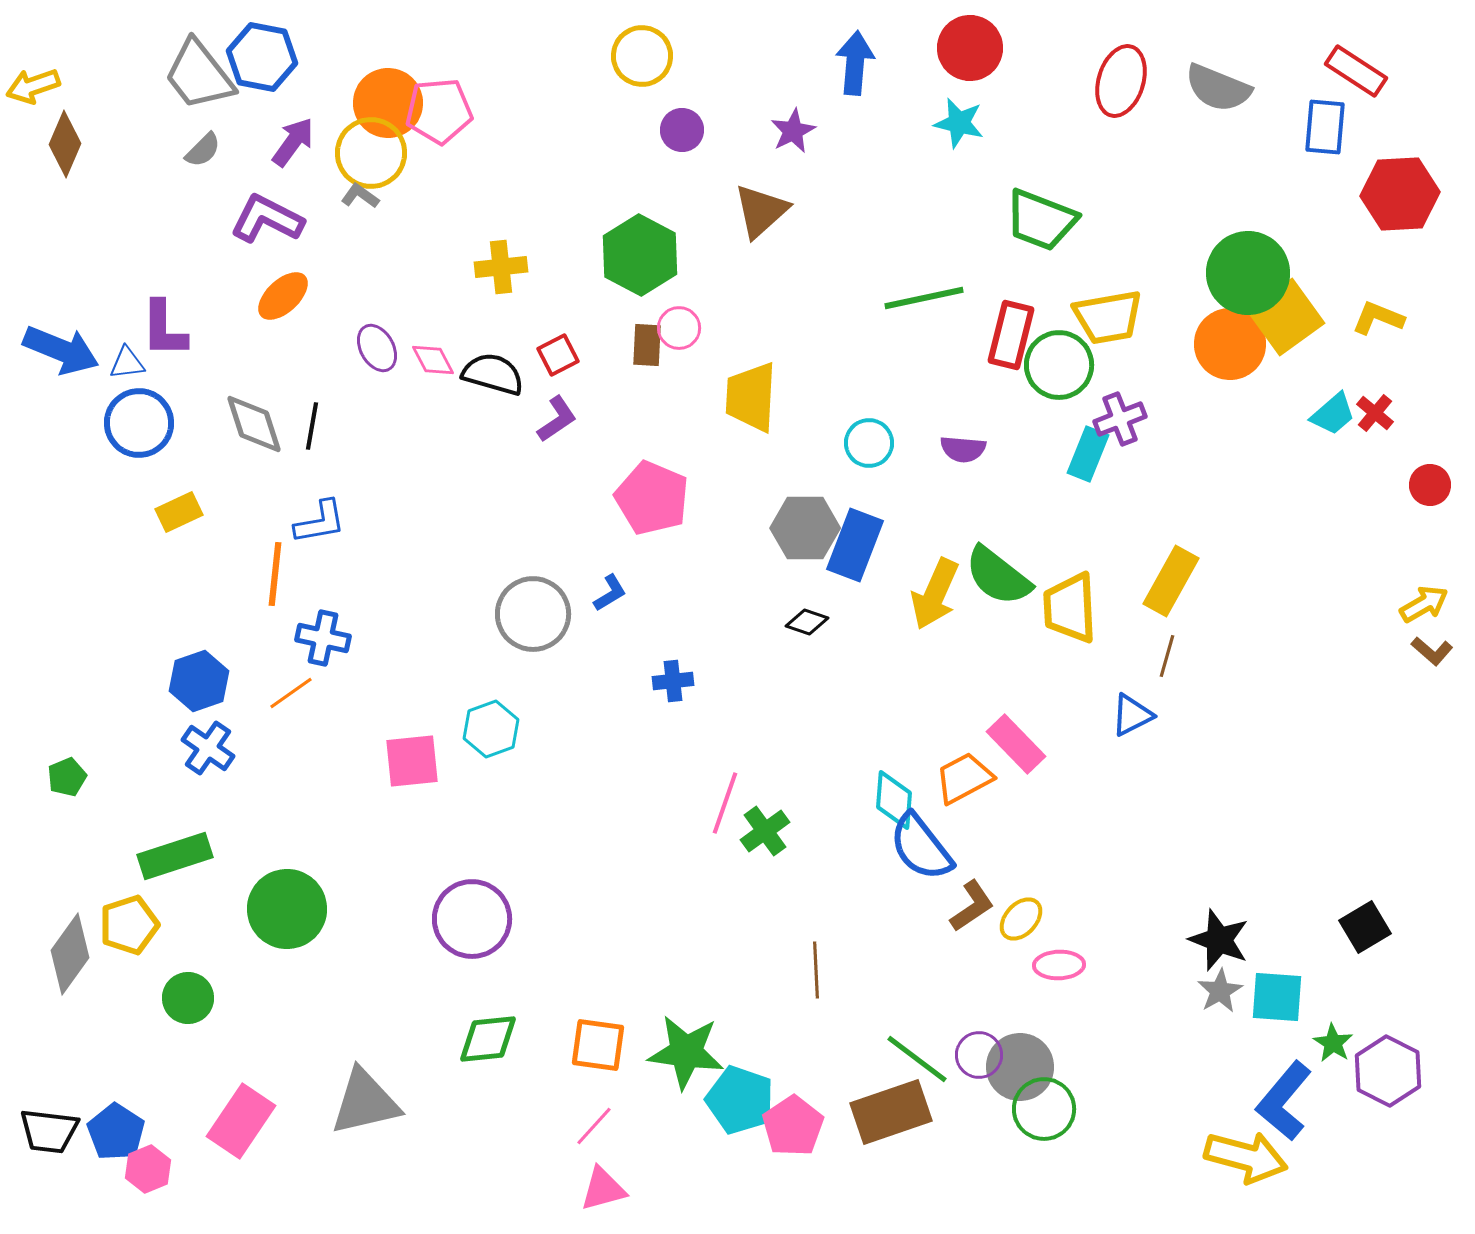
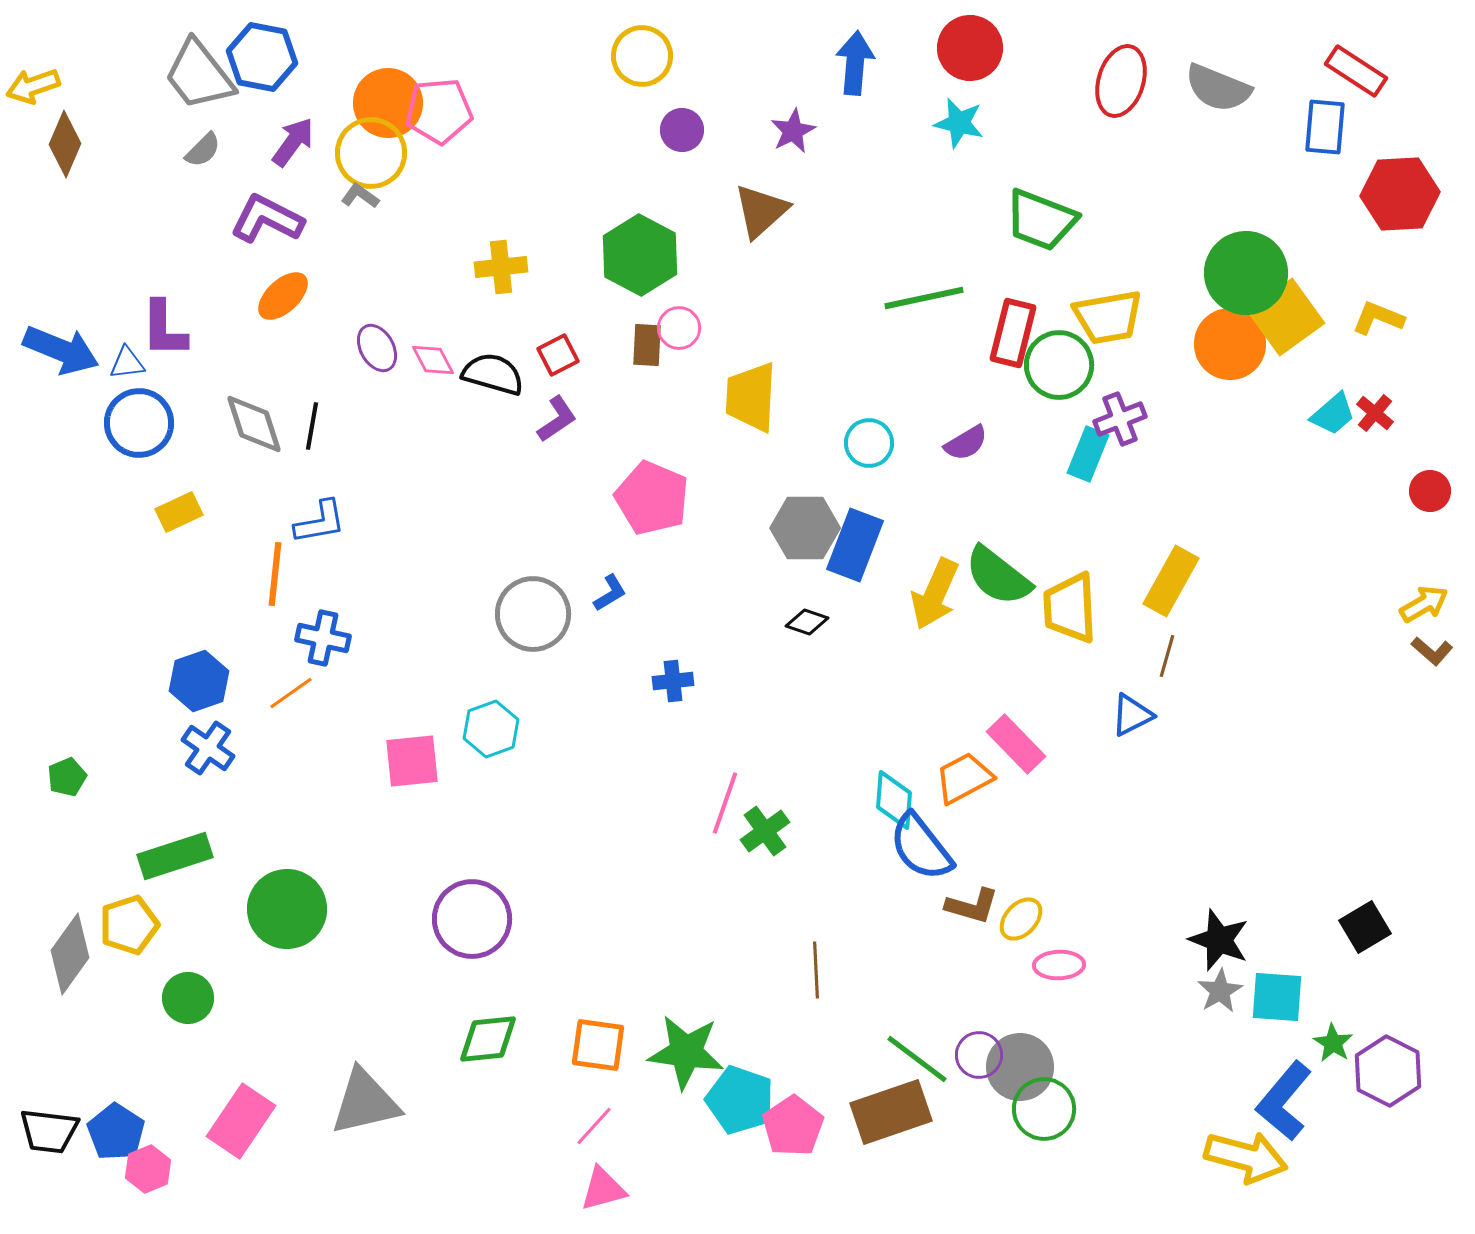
green circle at (1248, 273): moved 2 px left
red rectangle at (1011, 335): moved 2 px right, 2 px up
purple semicircle at (963, 449): moved 3 px right, 6 px up; rotated 36 degrees counterclockwise
red circle at (1430, 485): moved 6 px down
brown L-shape at (972, 906): rotated 50 degrees clockwise
